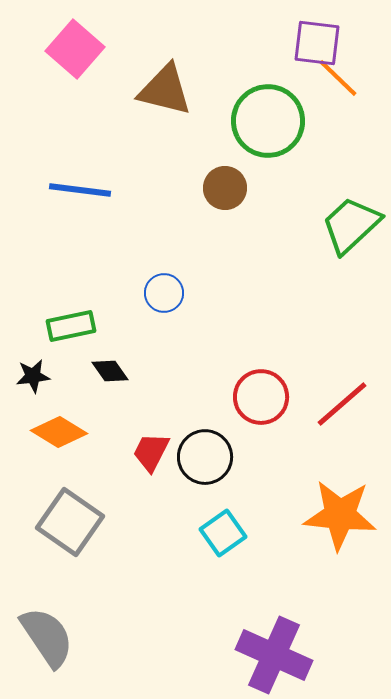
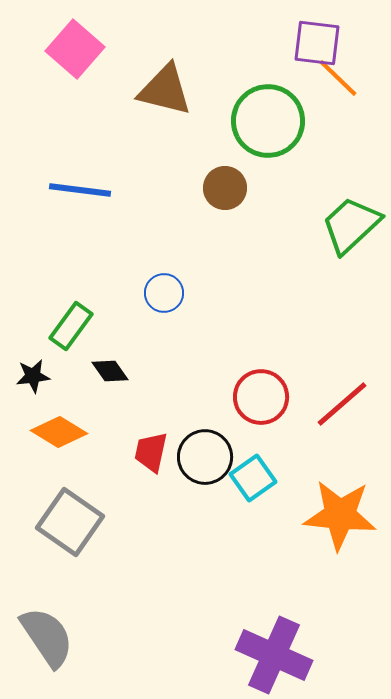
green rectangle: rotated 42 degrees counterclockwise
red trapezoid: rotated 15 degrees counterclockwise
cyan square: moved 30 px right, 55 px up
